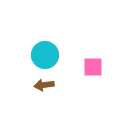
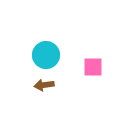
cyan circle: moved 1 px right
